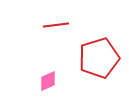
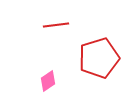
pink diamond: rotated 10 degrees counterclockwise
